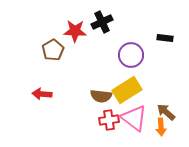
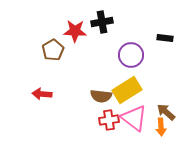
black cross: rotated 15 degrees clockwise
